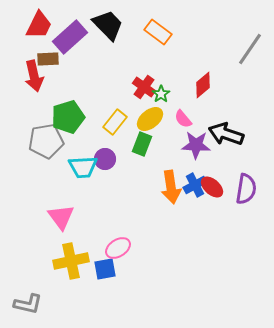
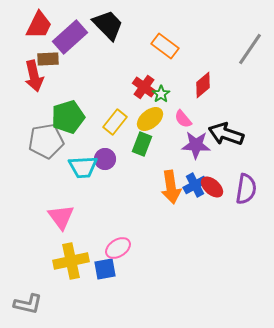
orange rectangle: moved 7 px right, 14 px down
